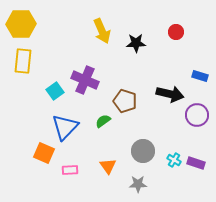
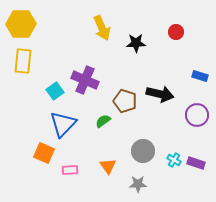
yellow arrow: moved 3 px up
black arrow: moved 10 px left
blue triangle: moved 2 px left, 3 px up
